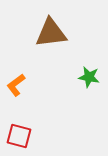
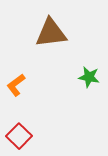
red square: rotated 30 degrees clockwise
